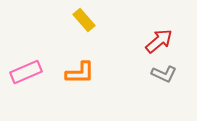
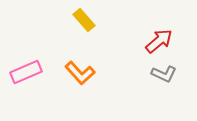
orange L-shape: rotated 48 degrees clockwise
